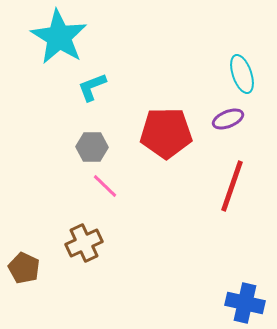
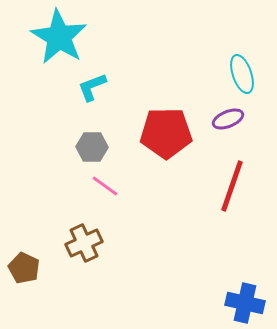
pink line: rotated 8 degrees counterclockwise
